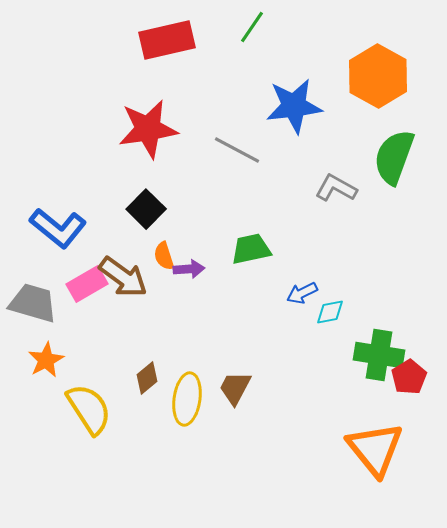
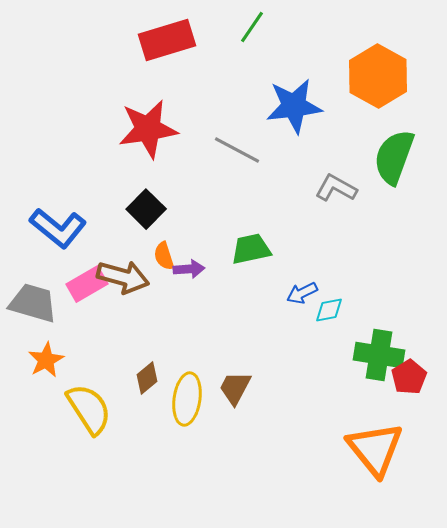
red rectangle: rotated 4 degrees counterclockwise
brown arrow: rotated 21 degrees counterclockwise
cyan diamond: moved 1 px left, 2 px up
